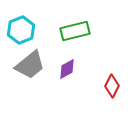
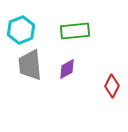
green rectangle: rotated 8 degrees clockwise
gray trapezoid: rotated 124 degrees clockwise
